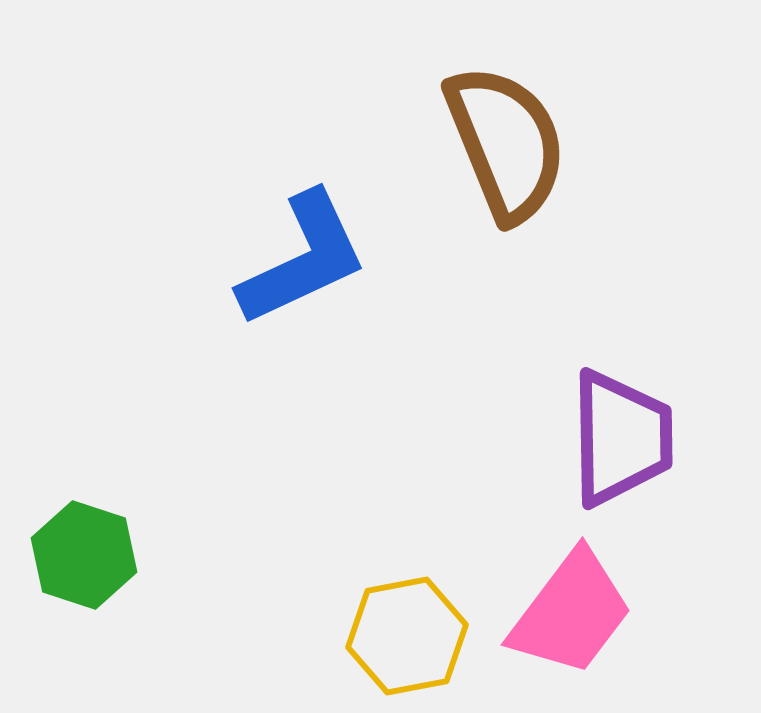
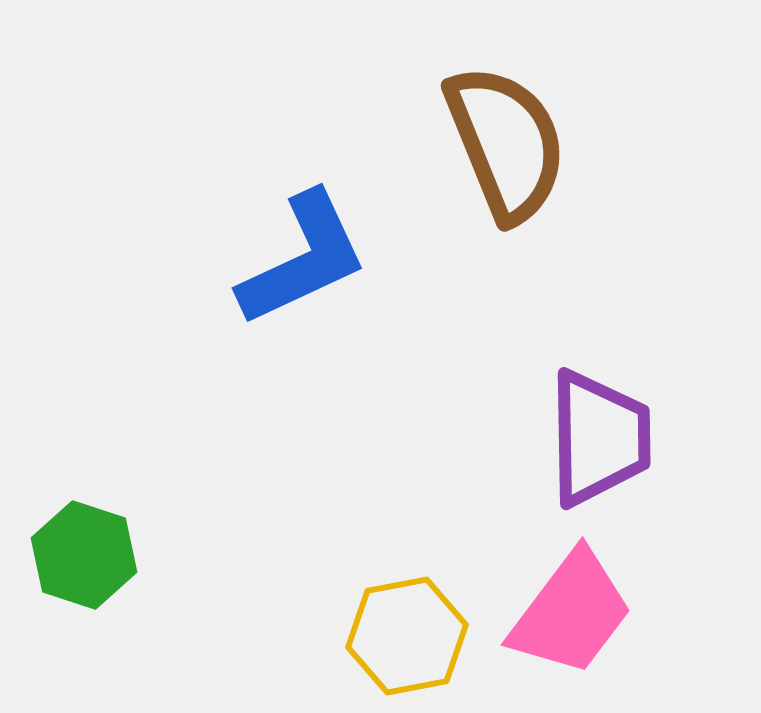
purple trapezoid: moved 22 px left
